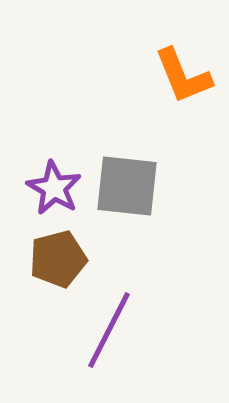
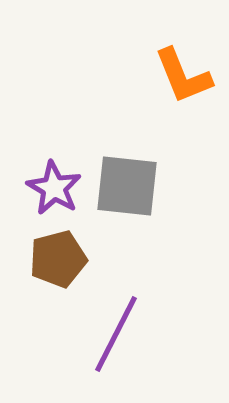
purple line: moved 7 px right, 4 px down
